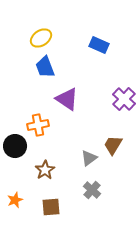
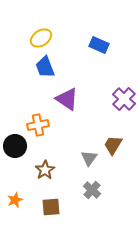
gray triangle: rotated 18 degrees counterclockwise
